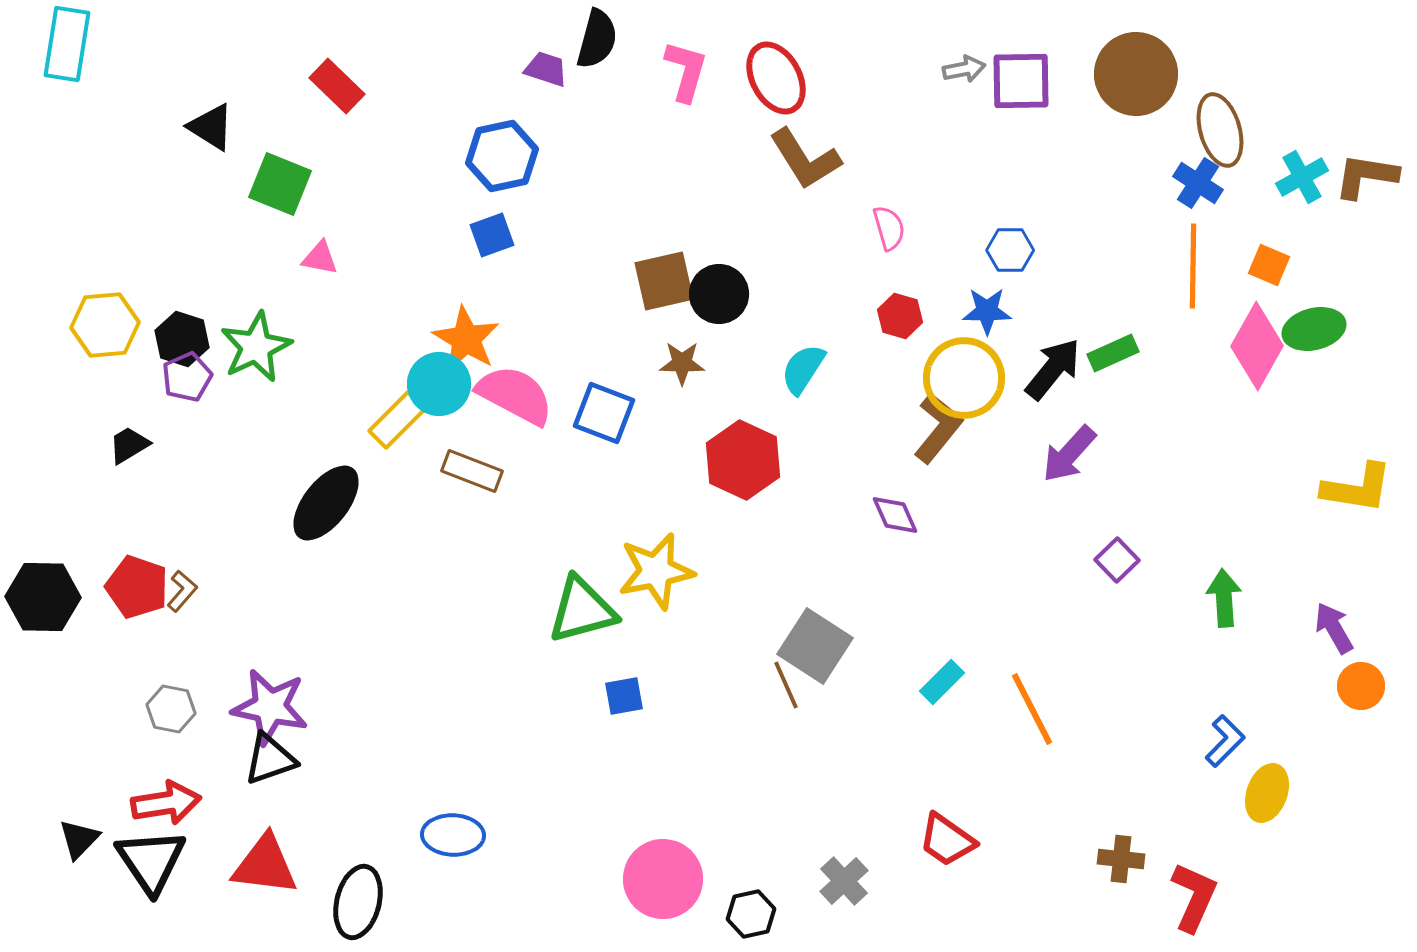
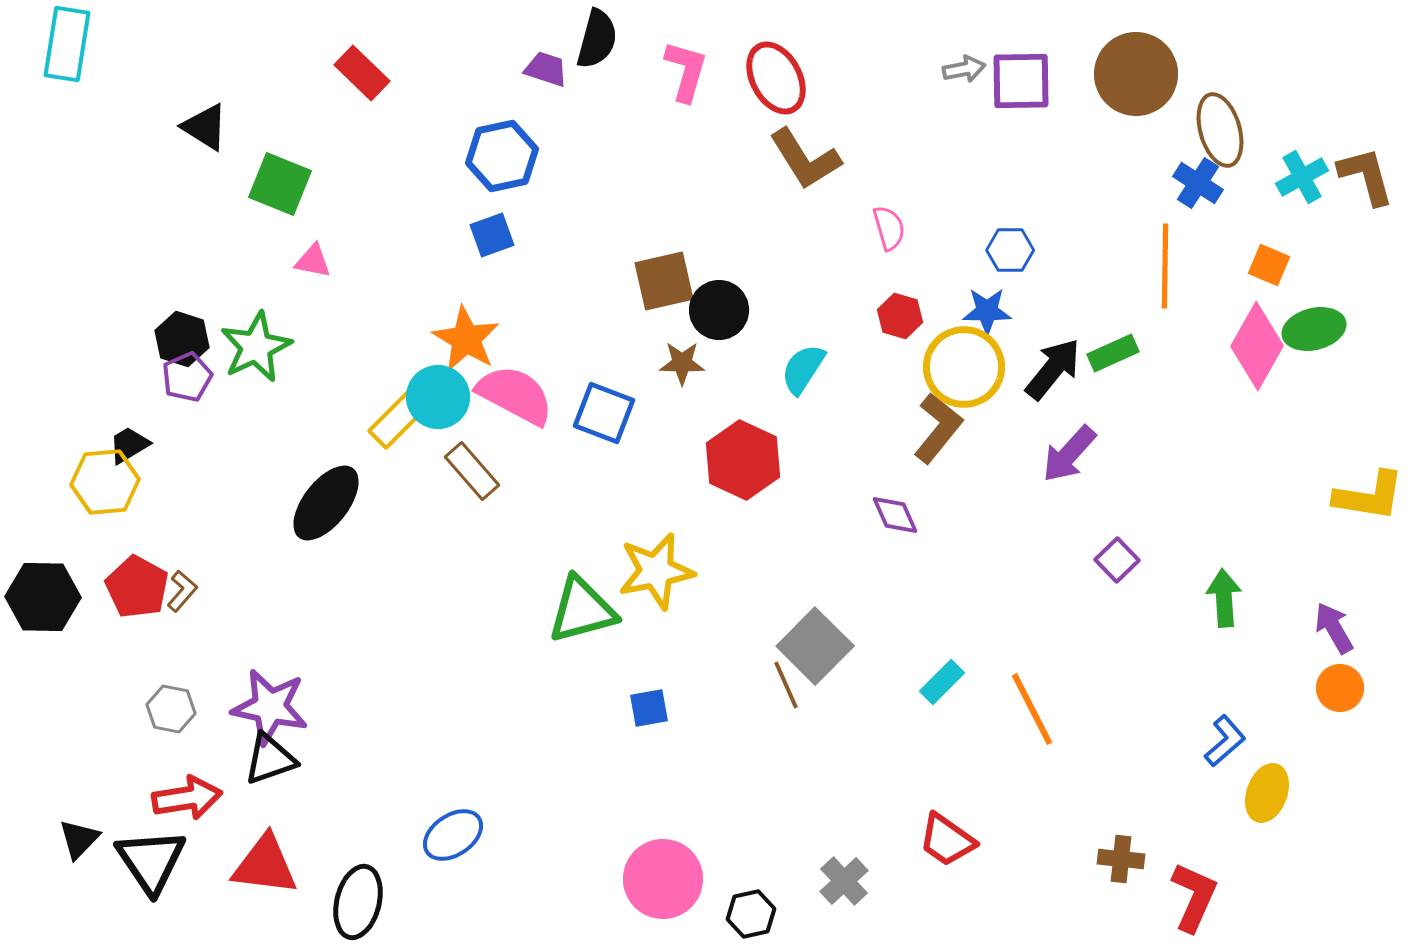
red rectangle at (337, 86): moved 25 px right, 13 px up
black triangle at (211, 127): moved 6 px left
brown L-shape at (1366, 176): rotated 66 degrees clockwise
pink triangle at (320, 258): moved 7 px left, 3 px down
orange line at (1193, 266): moved 28 px left
black circle at (719, 294): moved 16 px down
yellow hexagon at (105, 325): moved 157 px down
yellow circle at (964, 378): moved 11 px up
cyan circle at (439, 384): moved 1 px left, 13 px down
brown rectangle at (472, 471): rotated 28 degrees clockwise
yellow L-shape at (1357, 488): moved 12 px right, 8 px down
red pentagon at (137, 587): rotated 10 degrees clockwise
gray square at (815, 646): rotated 12 degrees clockwise
orange circle at (1361, 686): moved 21 px left, 2 px down
blue square at (624, 696): moved 25 px right, 12 px down
blue L-shape at (1225, 741): rotated 4 degrees clockwise
red arrow at (166, 803): moved 21 px right, 5 px up
blue ellipse at (453, 835): rotated 36 degrees counterclockwise
